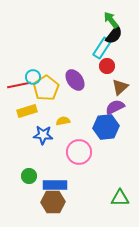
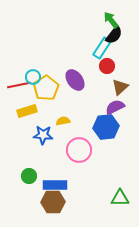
pink circle: moved 2 px up
